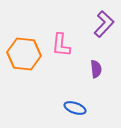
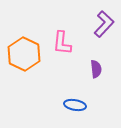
pink L-shape: moved 1 px right, 2 px up
orange hexagon: rotated 20 degrees clockwise
blue ellipse: moved 3 px up; rotated 10 degrees counterclockwise
